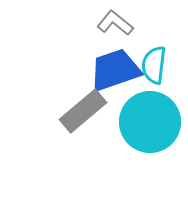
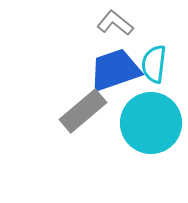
cyan semicircle: moved 1 px up
cyan circle: moved 1 px right, 1 px down
